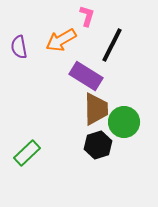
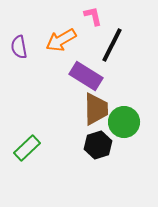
pink L-shape: moved 6 px right; rotated 30 degrees counterclockwise
green rectangle: moved 5 px up
